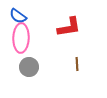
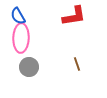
blue semicircle: rotated 24 degrees clockwise
red L-shape: moved 5 px right, 11 px up
brown line: rotated 16 degrees counterclockwise
